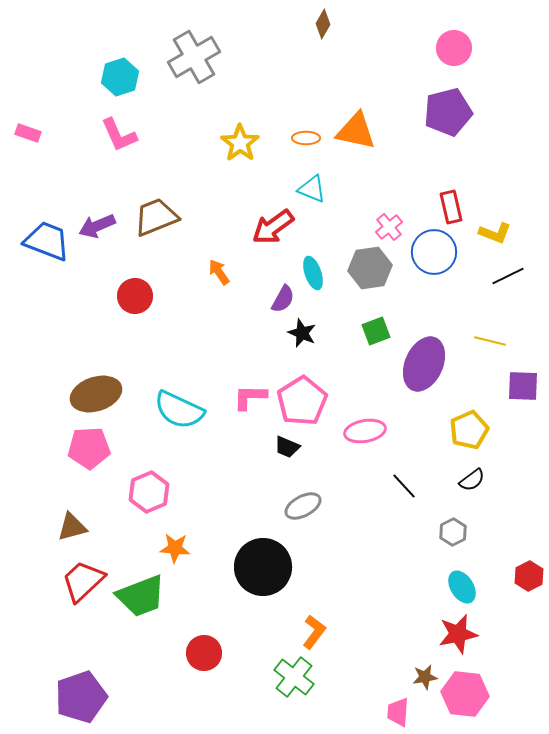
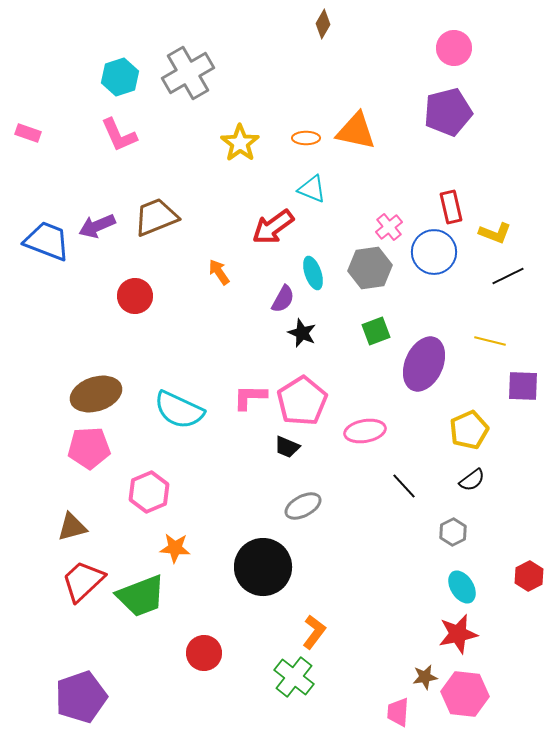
gray cross at (194, 57): moved 6 px left, 16 px down
